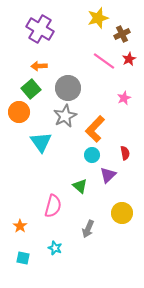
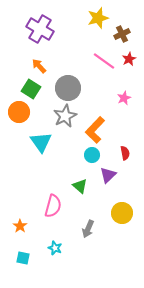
orange arrow: rotated 49 degrees clockwise
green square: rotated 18 degrees counterclockwise
orange L-shape: moved 1 px down
